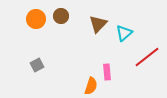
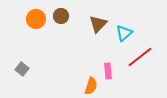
red line: moved 7 px left
gray square: moved 15 px left, 4 px down; rotated 24 degrees counterclockwise
pink rectangle: moved 1 px right, 1 px up
